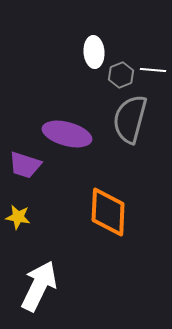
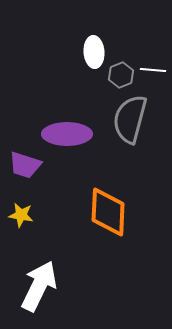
purple ellipse: rotated 15 degrees counterclockwise
yellow star: moved 3 px right, 2 px up
